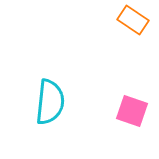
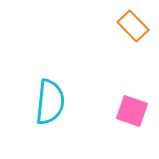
orange rectangle: moved 6 px down; rotated 12 degrees clockwise
